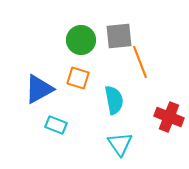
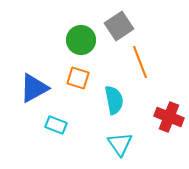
gray square: moved 10 px up; rotated 28 degrees counterclockwise
blue triangle: moved 5 px left, 1 px up
